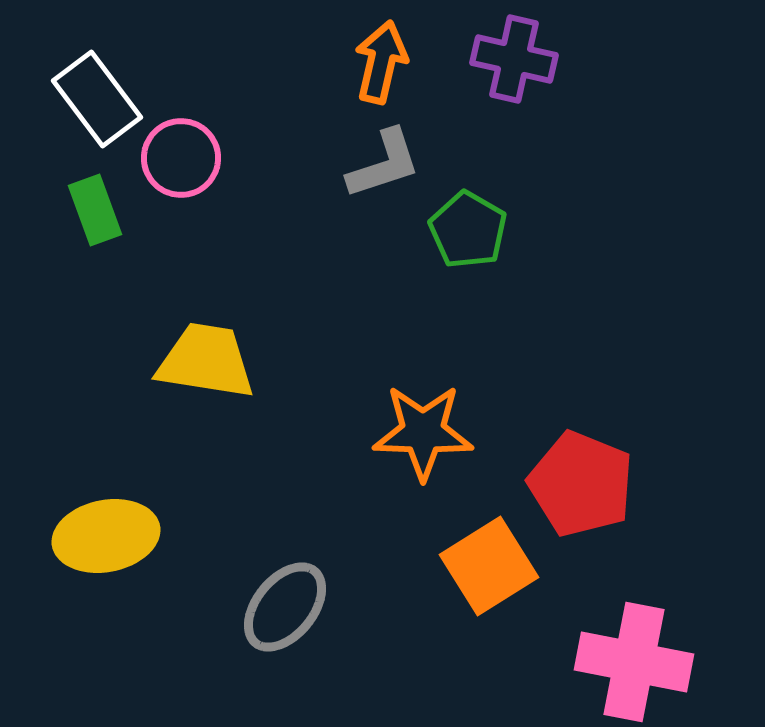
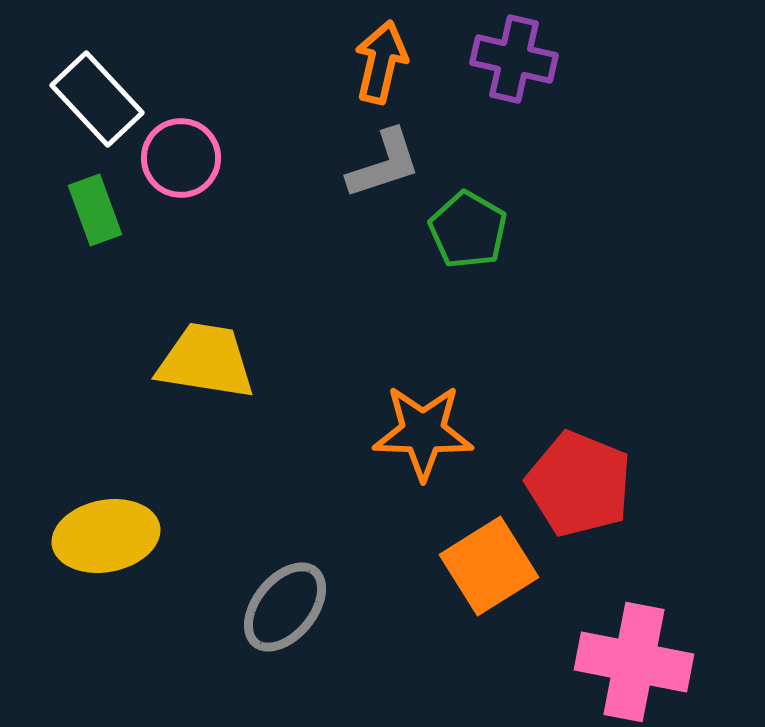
white rectangle: rotated 6 degrees counterclockwise
red pentagon: moved 2 px left
